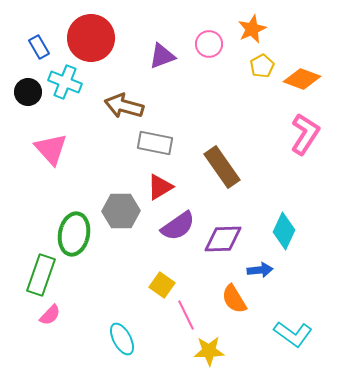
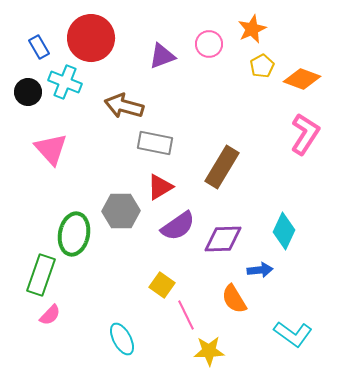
brown rectangle: rotated 66 degrees clockwise
